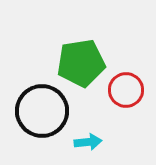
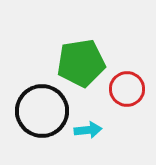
red circle: moved 1 px right, 1 px up
cyan arrow: moved 12 px up
